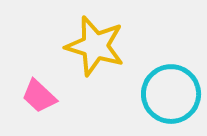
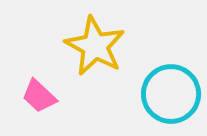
yellow star: rotated 12 degrees clockwise
